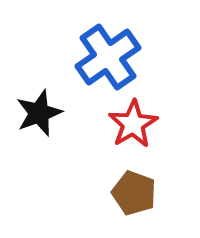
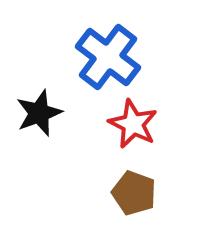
blue cross: rotated 18 degrees counterclockwise
red star: rotated 15 degrees counterclockwise
